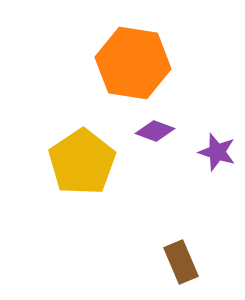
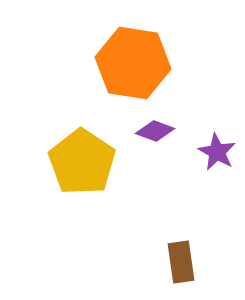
purple star: rotated 12 degrees clockwise
yellow pentagon: rotated 4 degrees counterclockwise
brown rectangle: rotated 15 degrees clockwise
